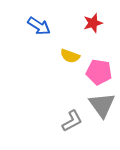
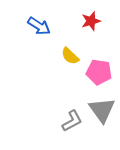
red star: moved 2 px left, 2 px up
yellow semicircle: rotated 24 degrees clockwise
gray triangle: moved 5 px down
